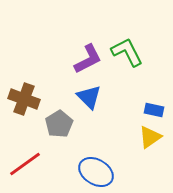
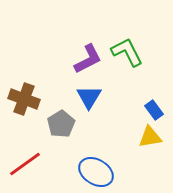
blue triangle: rotated 16 degrees clockwise
blue rectangle: rotated 42 degrees clockwise
gray pentagon: moved 2 px right
yellow triangle: rotated 25 degrees clockwise
